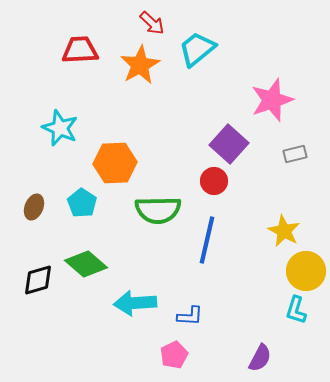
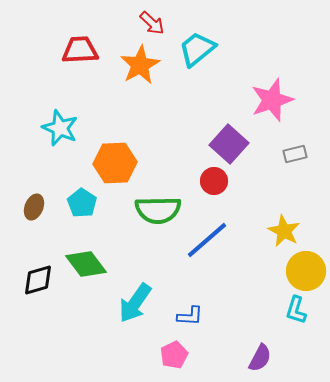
blue line: rotated 36 degrees clockwise
green diamond: rotated 12 degrees clockwise
cyan arrow: rotated 51 degrees counterclockwise
